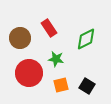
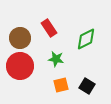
red circle: moved 9 px left, 7 px up
